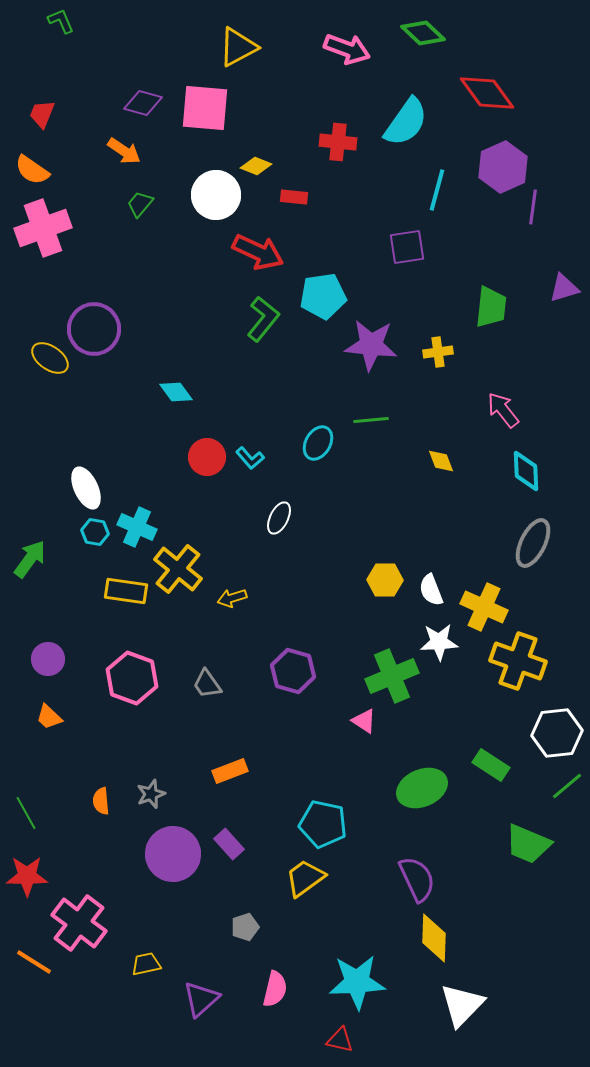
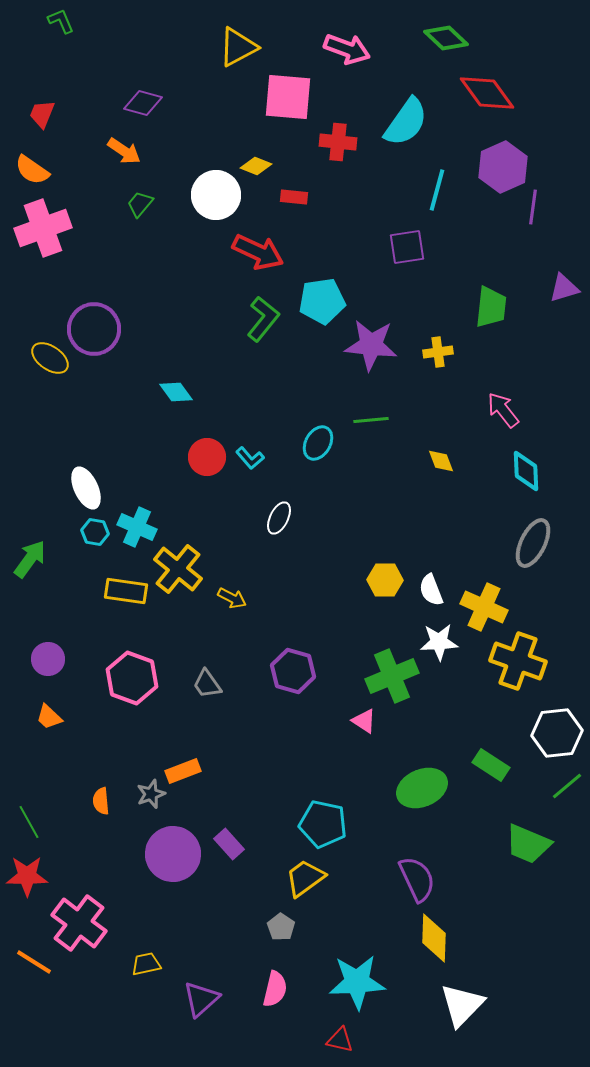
green diamond at (423, 33): moved 23 px right, 5 px down
pink square at (205, 108): moved 83 px right, 11 px up
cyan pentagon at (323, 296): moved 1 px left, 5 px down
yellow arrow at (232, 598): rotated 136 degrees counterclockwise
orange rectangle at (230, 771): moved 47 px left
green line at (26, 813): moved 3 px right, 9 px down
gray pentagon at (245, 927): moved 36 px right; rotated 20 degrees counterclockwise
